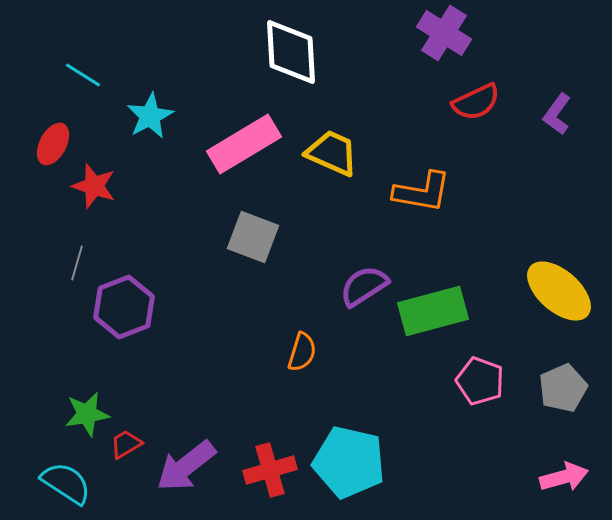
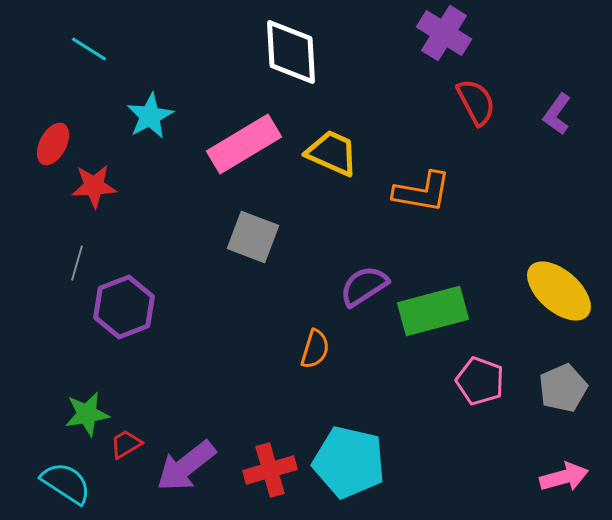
cyan line: moved 6 px right, 26 px up
red semicircle: rotated 93 degrees counterclockwise
red star: rotated 21 degrees counterclockwise
orange semicircle: moved 13 px right, 3 px up
